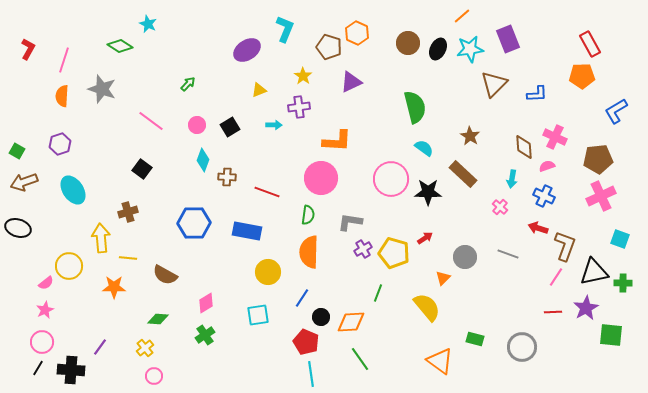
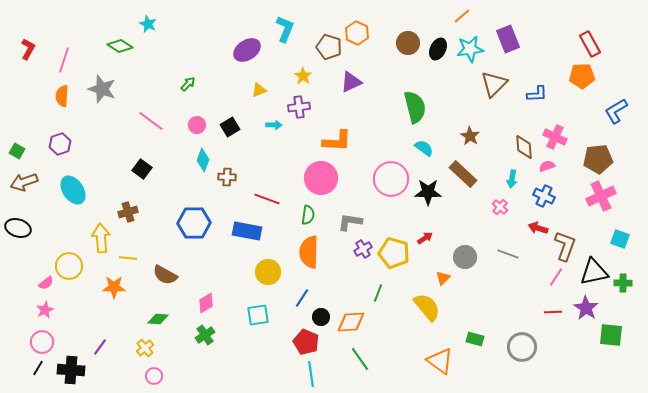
red line at (267, 192): moved 7 px down
purple star at (586, 308): rotated 10 degrees counterclockwise
